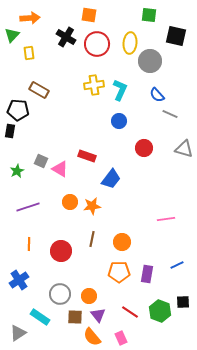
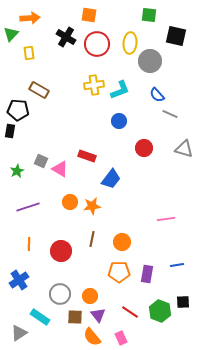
green triangle at (12, 35): moved 1 px left, 1 px up
cyan L-shape at (120, 90): rotated 45 degrees clockwise
blue line at (177, 265): rotated 16 degrees clockwise
orange circle at (89, 296): moved 1 px right
gray triangle at (18, 333): moved 1 px right
